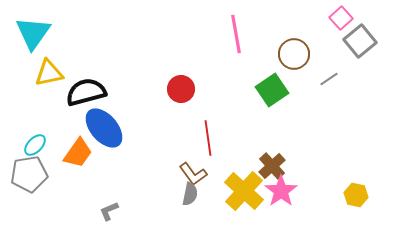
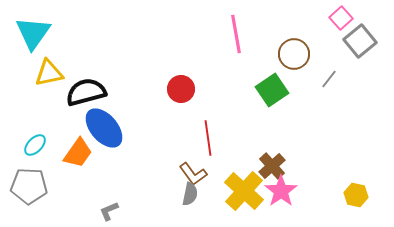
gray line: rotated 18 degrees counterclockwise
gray pentagon: moved 12 px down; rotated 12 degrees clockwise
